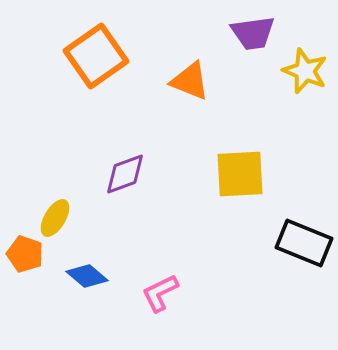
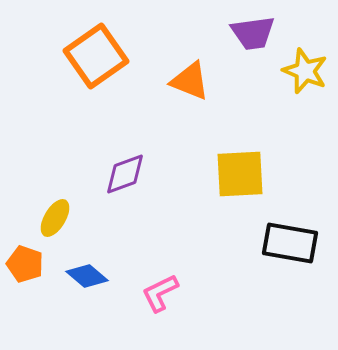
black rectangle: moved 14 px left; rotated 12 degrees counterclockwise
orange pentagon: moved 10 px down
